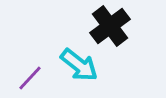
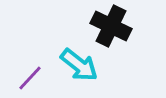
black cross: moved 1 px right; rotated 27 degrees counterclockwise
